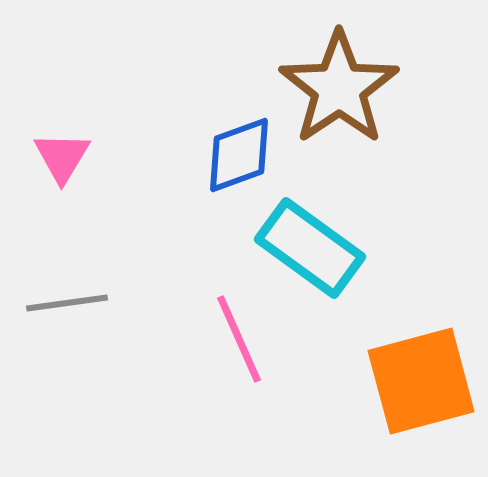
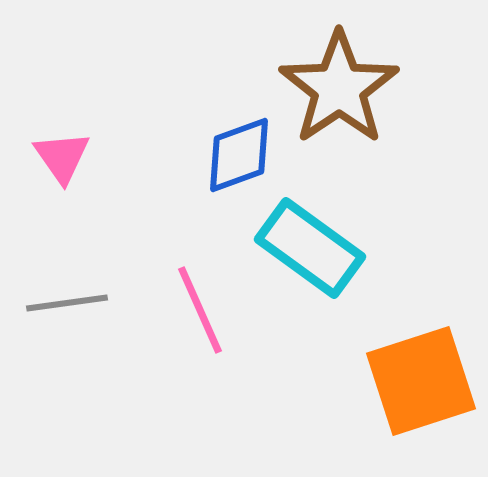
pink triangle: rotated 6 degrees counterclockwise
pink line: moved 39 px left, 29 px up
orange square: rotated 3 degrees counterclockwise
